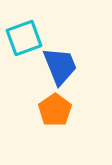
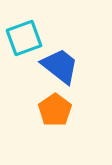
blue trapezoid: rotated 30 degrees counterclockwise
